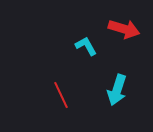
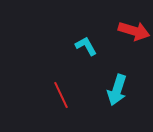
red arrow: moved 10 px right, 2 px down
